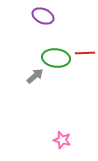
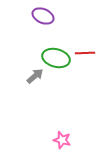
green ellipse: rotated 8 degrees clockwise
